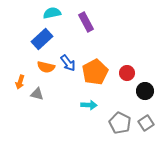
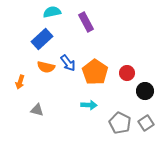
cyan semicircle: moved 1 px up
orange pentagon: rotated 10 degrees counterclockwise
gray triangle: moved 16 px down
